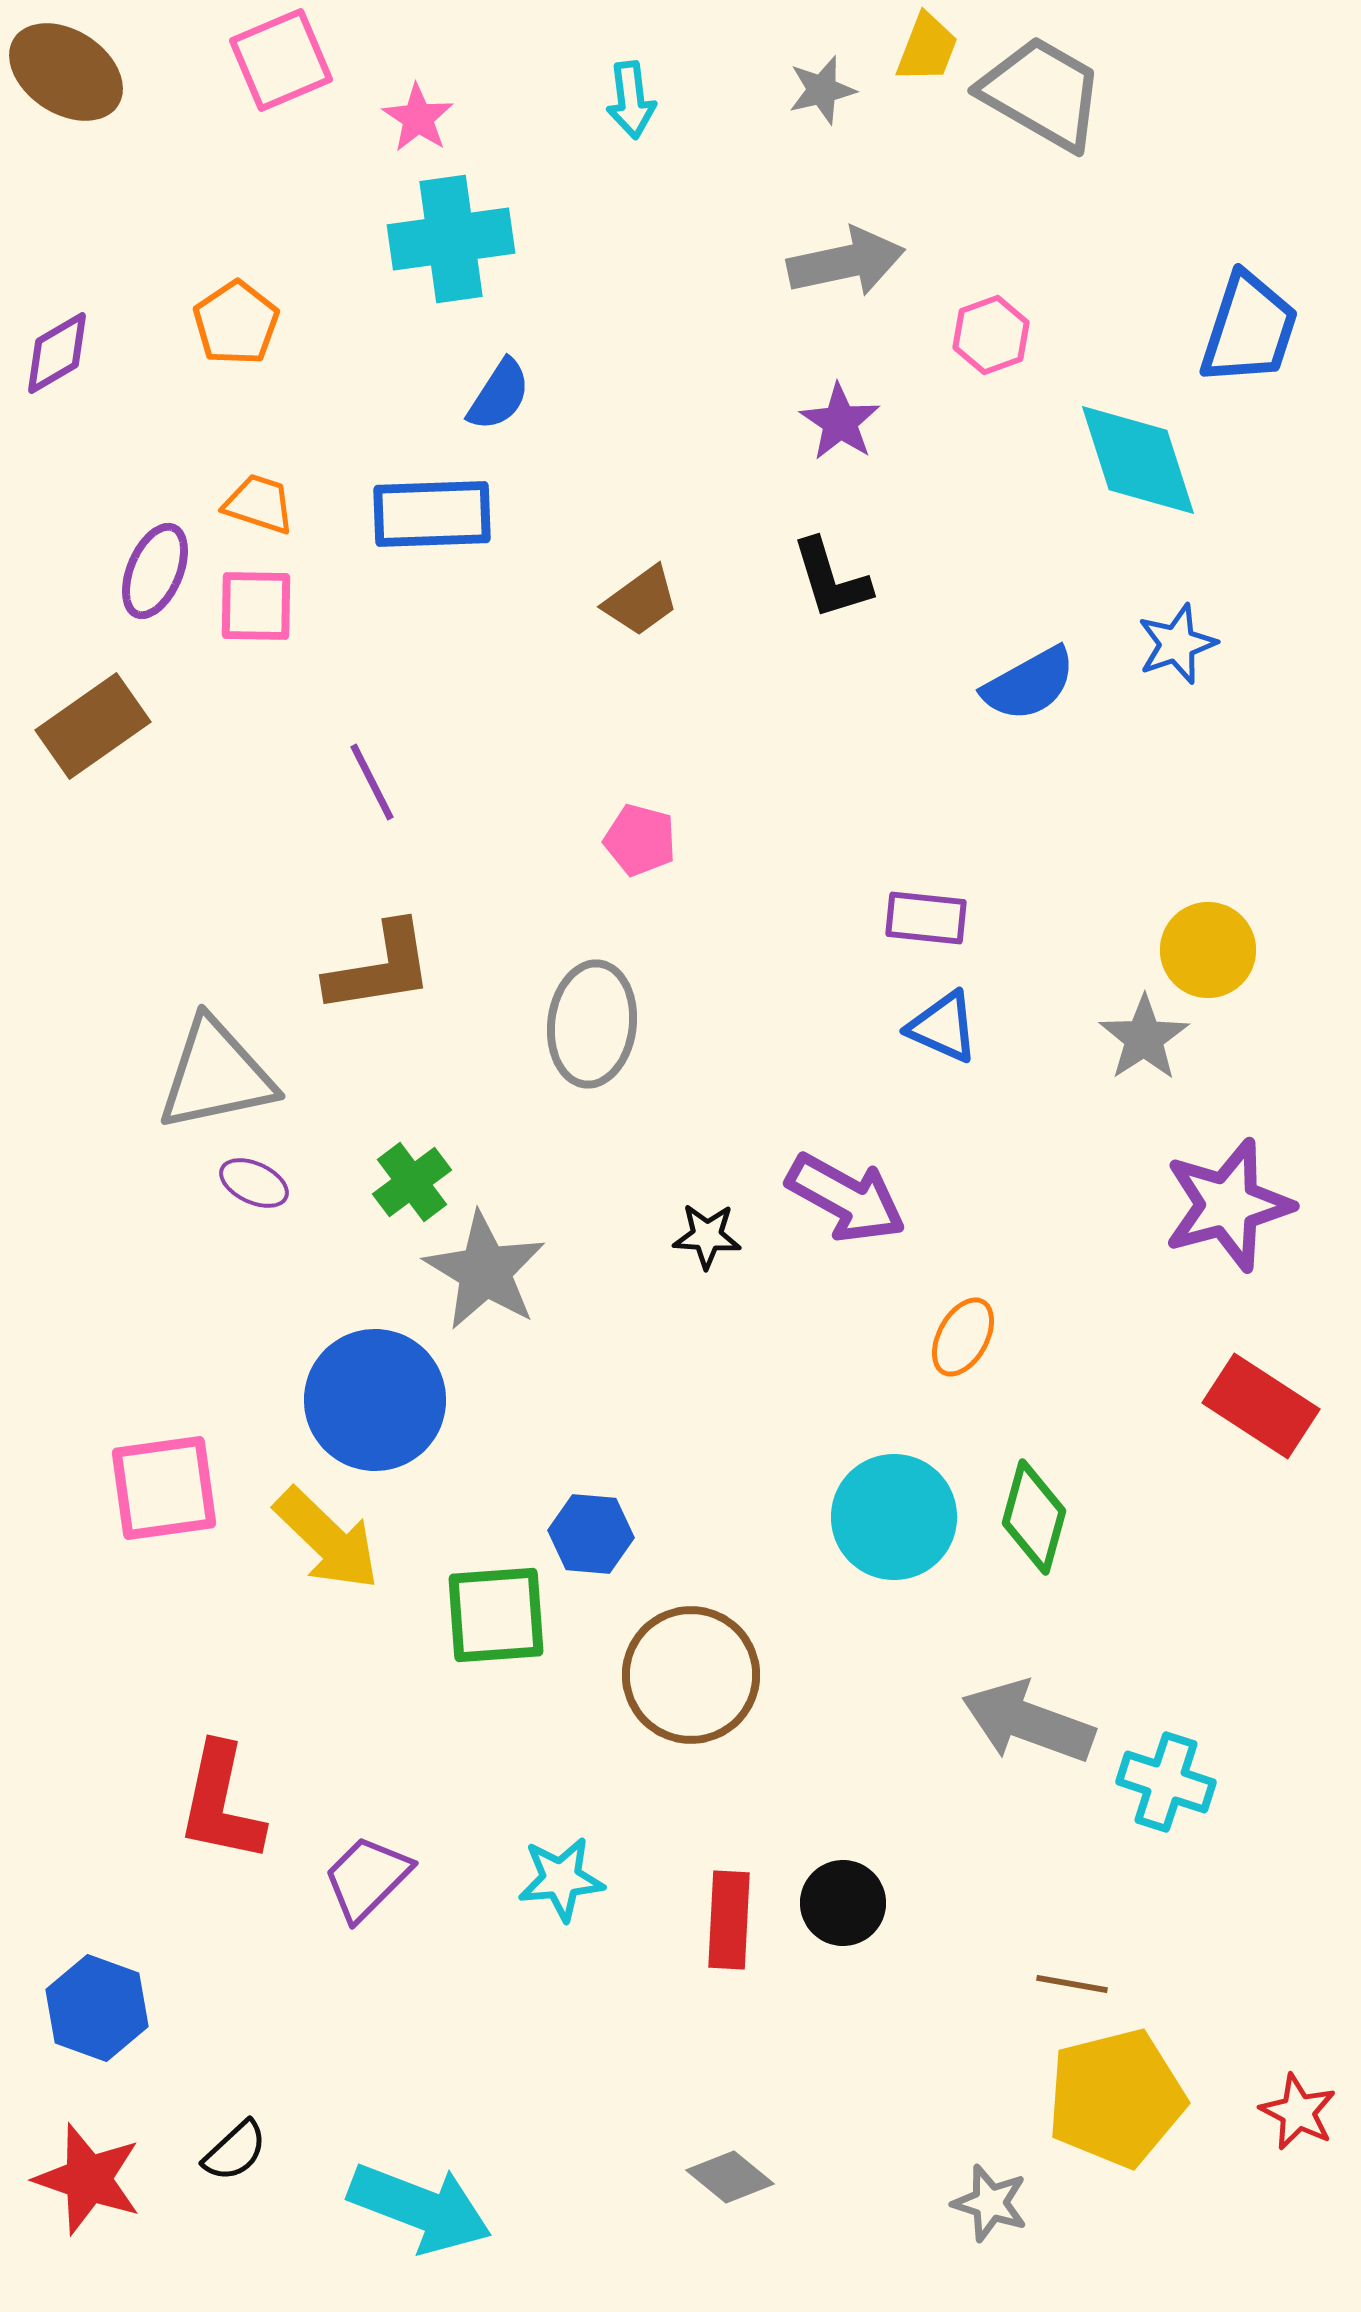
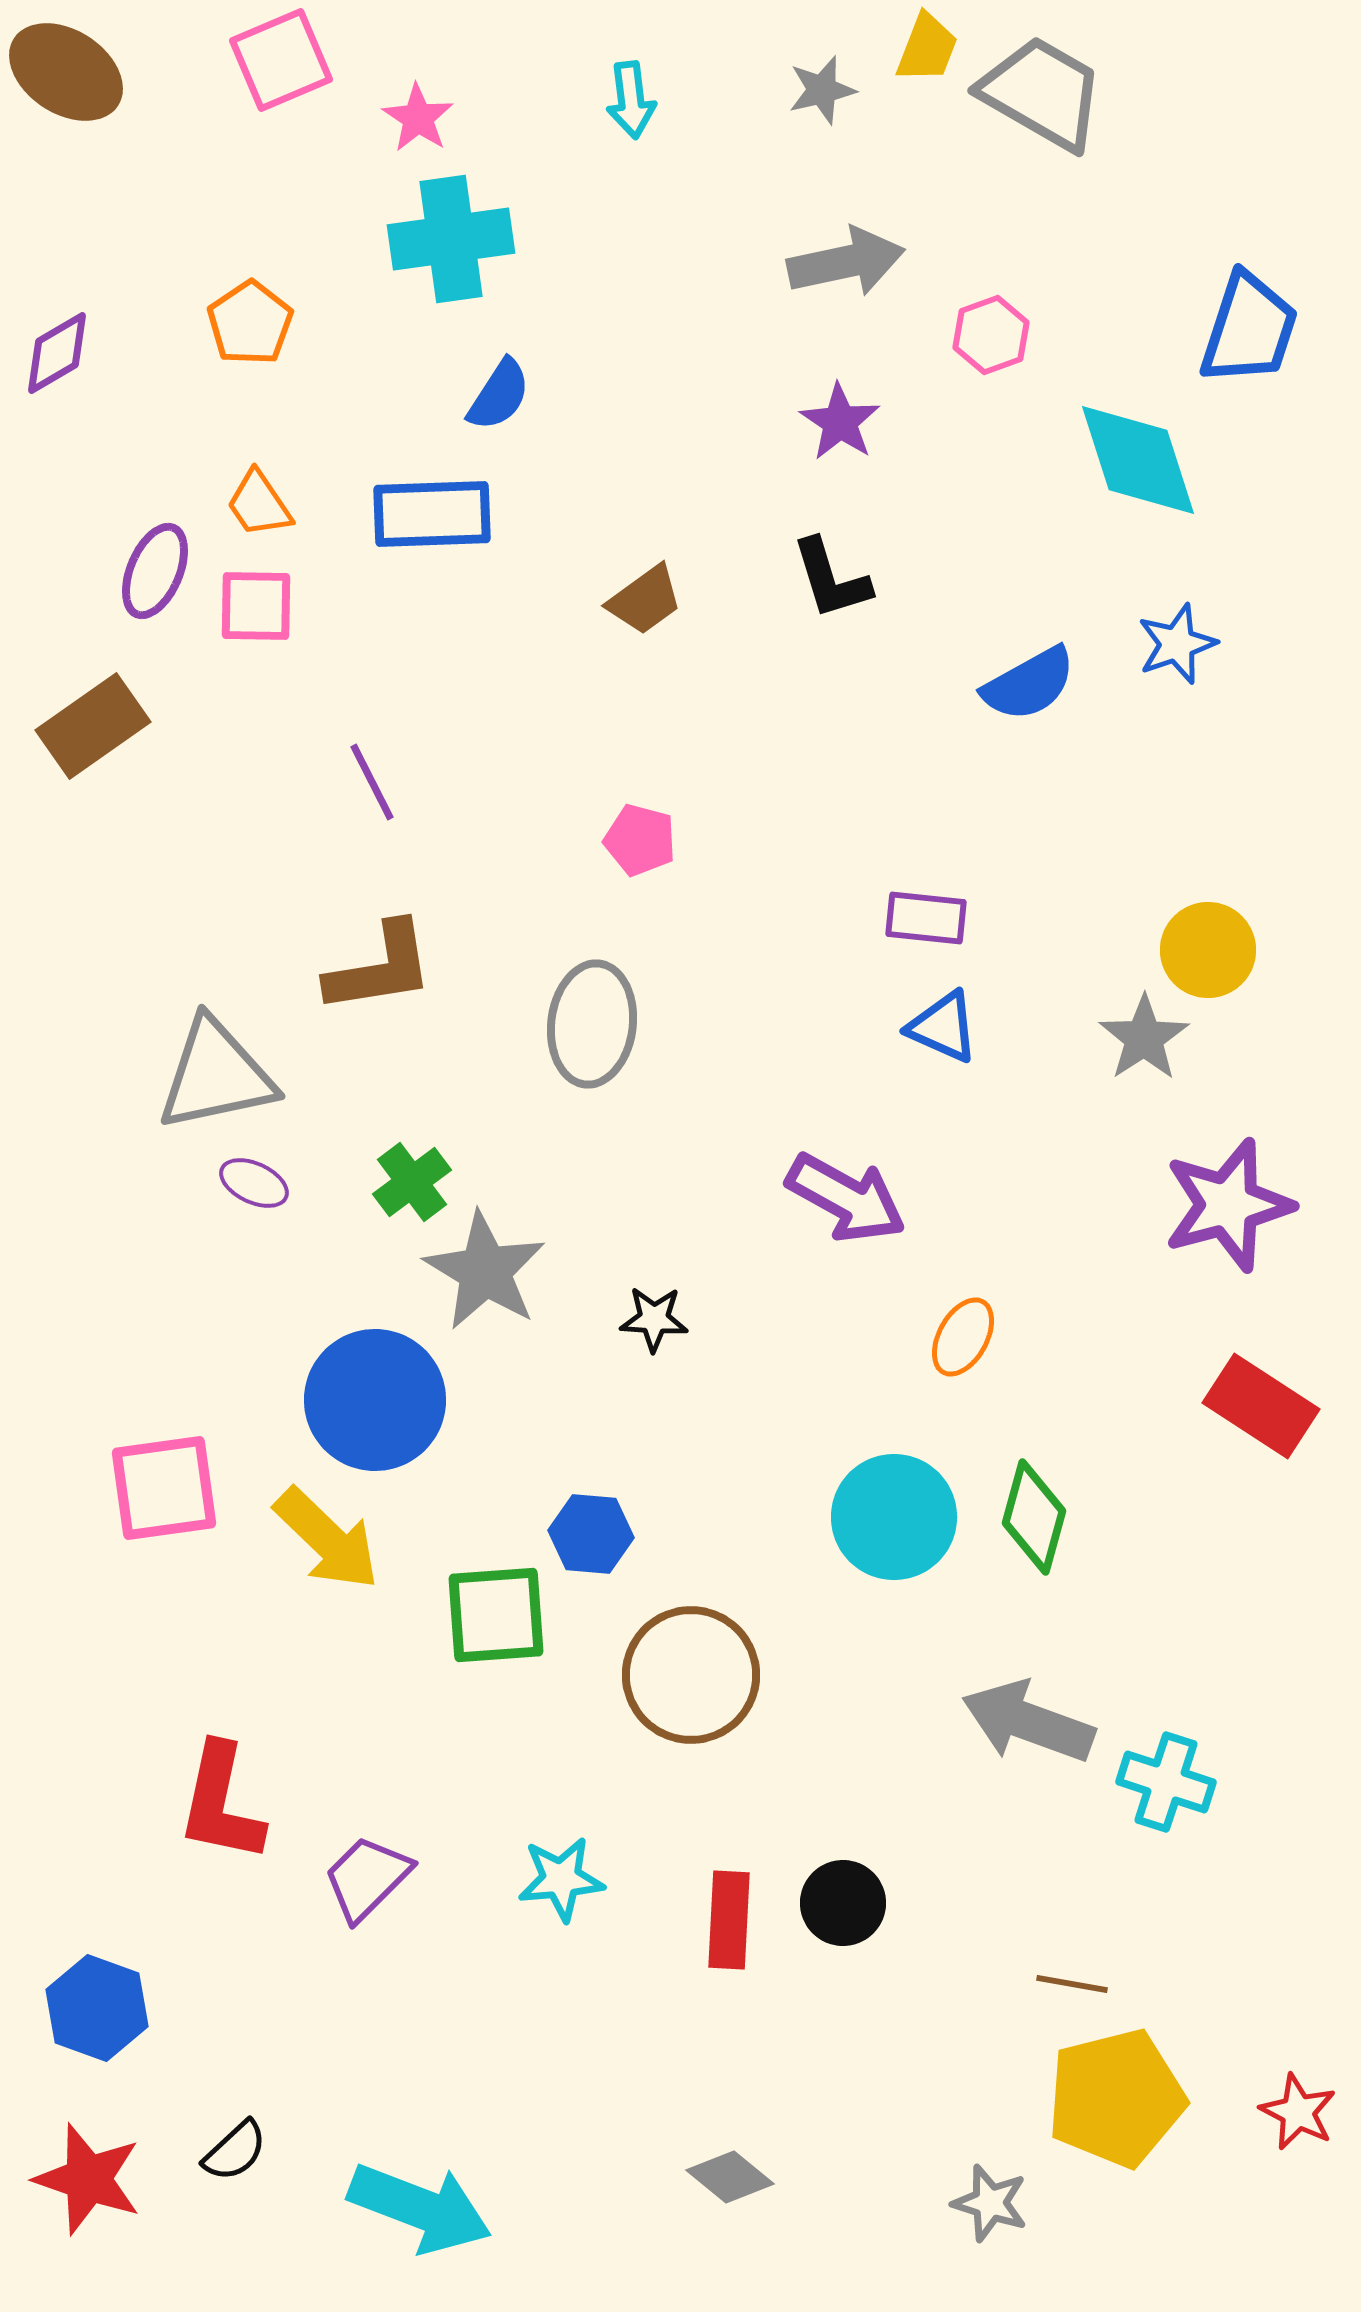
orange pentagon at (236, 323): moved 14 px right
orange trapezoid at (259, 504): rotated 142 degrees counterclockwise
brown trapezoid at (641, 601): moved 4 px right, 1 px up
black star at (707, 1236): moved 53 px left, 83 px down
